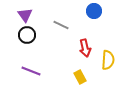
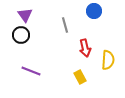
gray line: moved 4 px right; rotated 49 degrees clockwise
black circle: moved 6 px left
